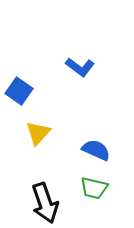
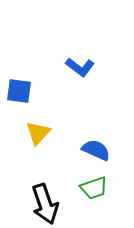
blue square: rotated 28 degrees counterclockwise
green trapezoid: rotated 32 degrees counterclockwise
black arrow: moved 1 px down
